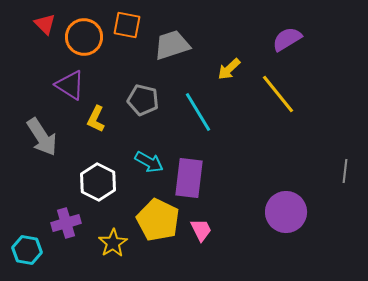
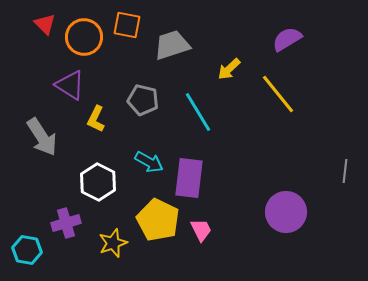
yellow star: rotated 12 degrees clockwise
